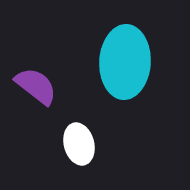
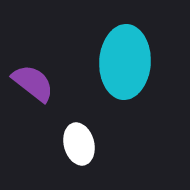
purple semicircle: moved 3 px left, 3 px up
